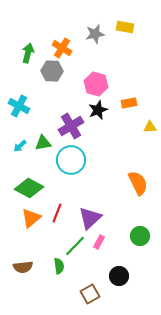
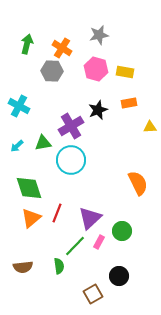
yellow rectangle: moved 45 px down
gray star: moved 4 px right, 1 px down
green arrow: moved 1 px left, 9 px up
pink hexagon: moved 15 px up
cyan arrow: moved 3 px left
green diamond: rotated 44 degrees clockwise
green circle: moved 18 px left, 5 px up
brown square: moved 3 px right
